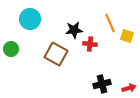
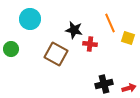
black star: rotated 18 degrees clockwise
yellow square: moved 1 px right, 2 px down
black cross: moved 2 px right
